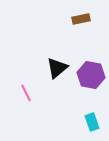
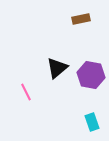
pink line: moved 1 px up
